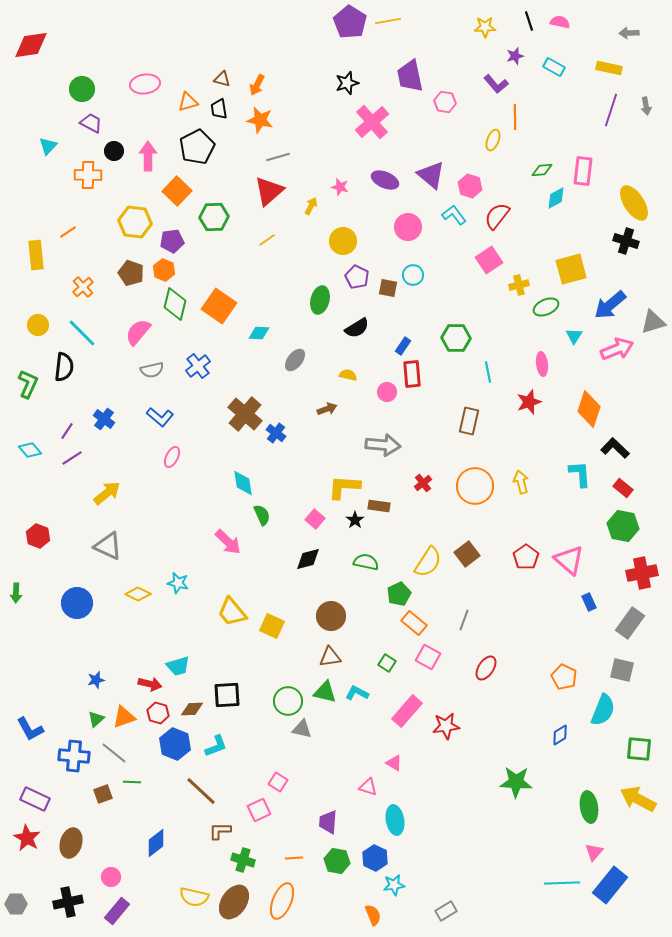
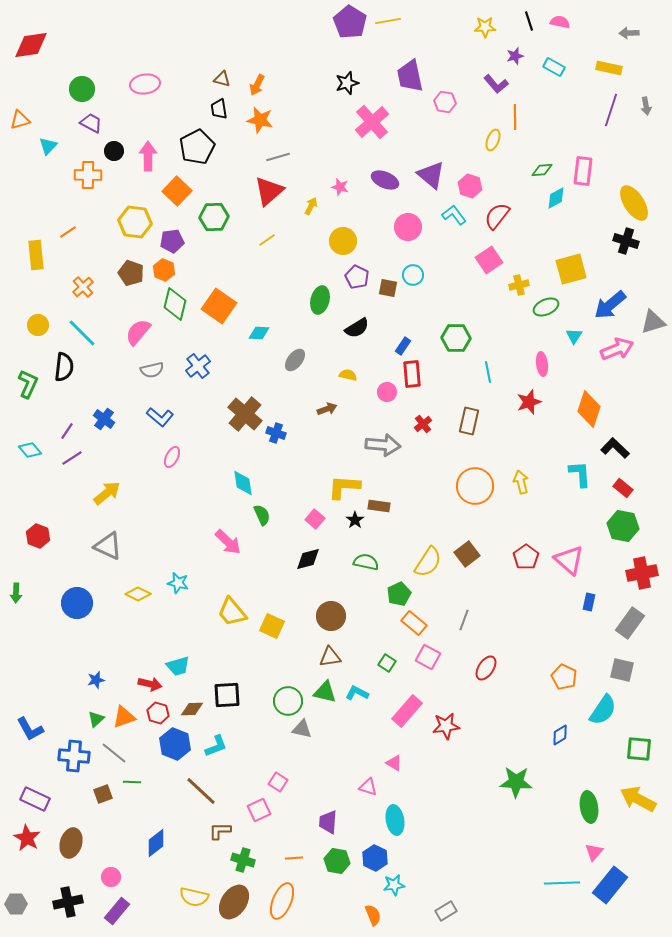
orange triangle at (188, 102): moved 168 px left, 18 px down
blue cross at (276, 433): rotated 18 degrees counterclockwise
red cross at (423, 483): moved 59 px up
blue rectangle at (589, 602): rotated 36 degrees clockwise
cyan semicircle at (603, 710): rotated 12 degrees clockwise
